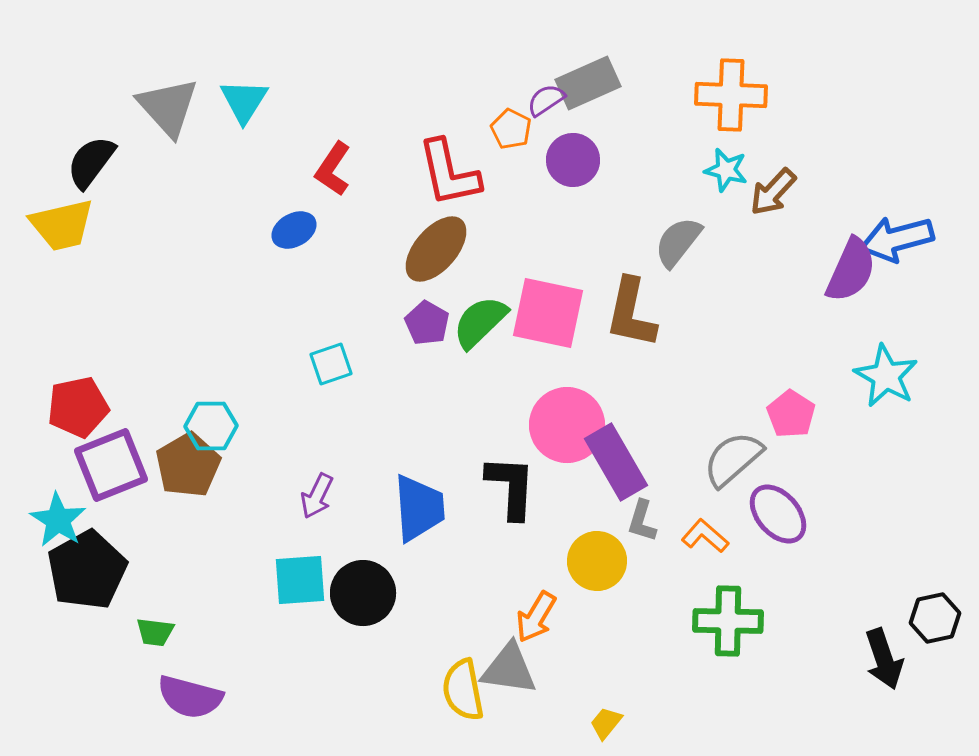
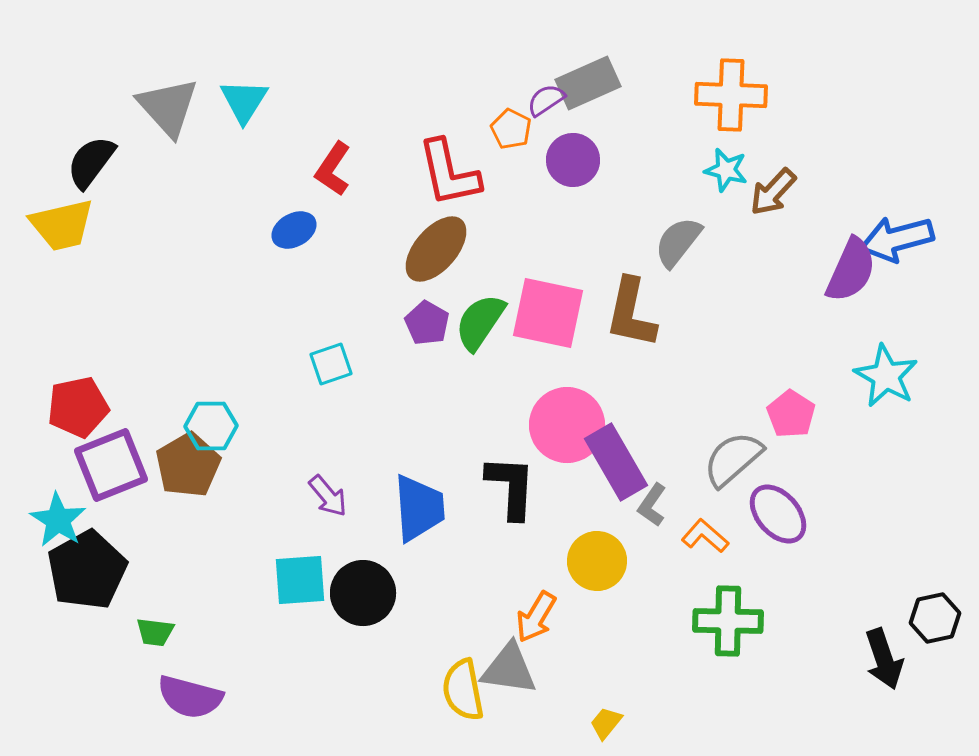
green semicircle at (480, 322): rotated 12 degrees counterclockwise
purple arrow at (317, 496): moved 11 px right; rotated 66 degrees counterclockwise
gray L-shape at (642, 521): moved 10 px right, 16 px up; rotated 18 degrees clockwise
